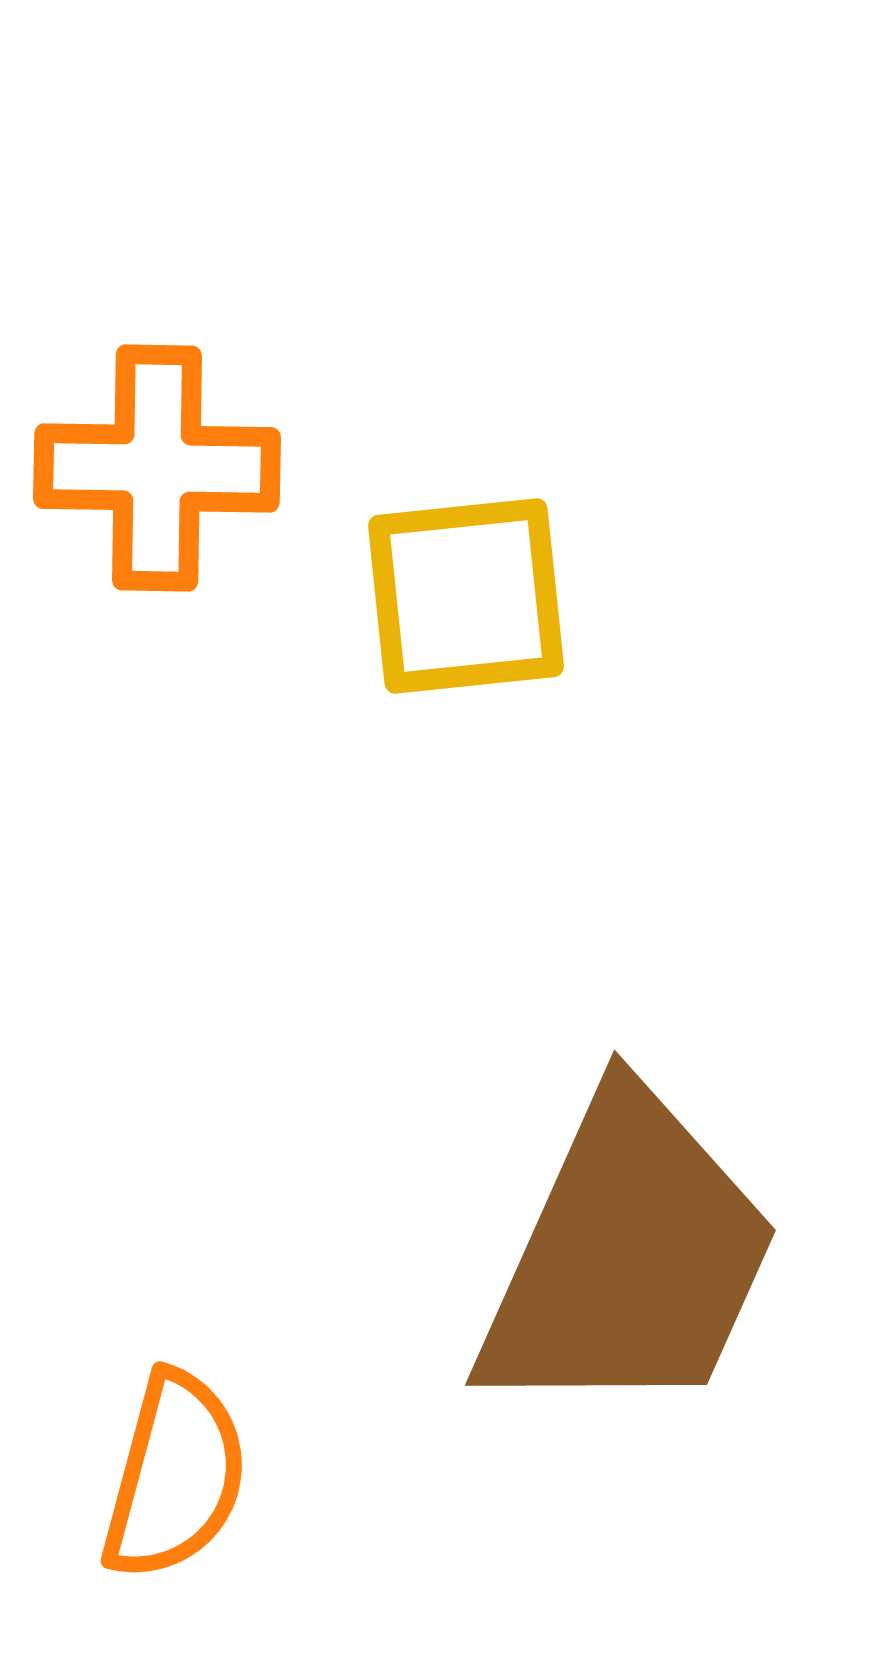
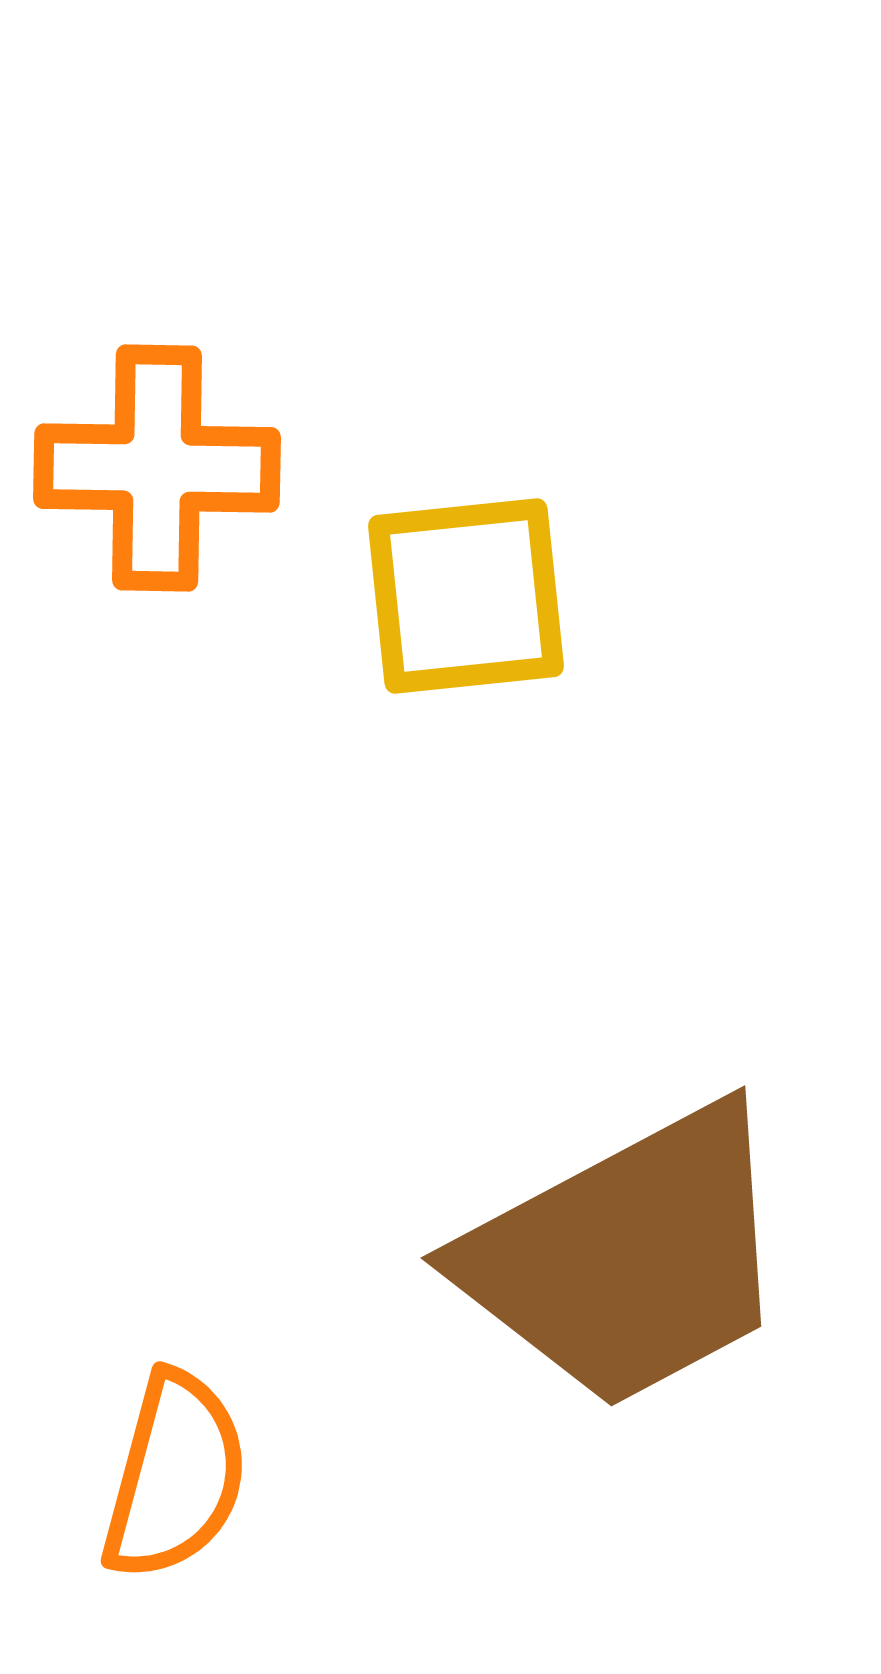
brown trapezoid: rotated 38 degrees clockwise
